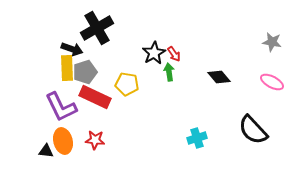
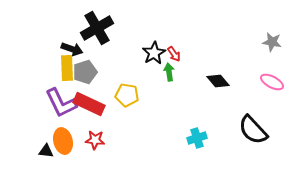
black diamond: moved 1 px left, 4 px down
yellow pentagon: moved 11 px down
red rectangle: moved 6 px left, 7 px down
purple L-shape: moved 4 px up
